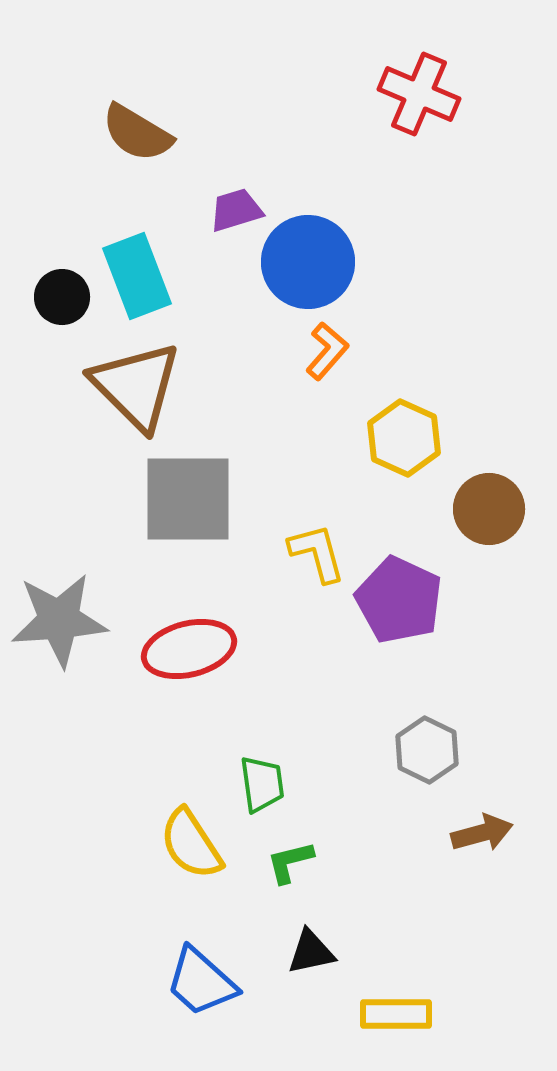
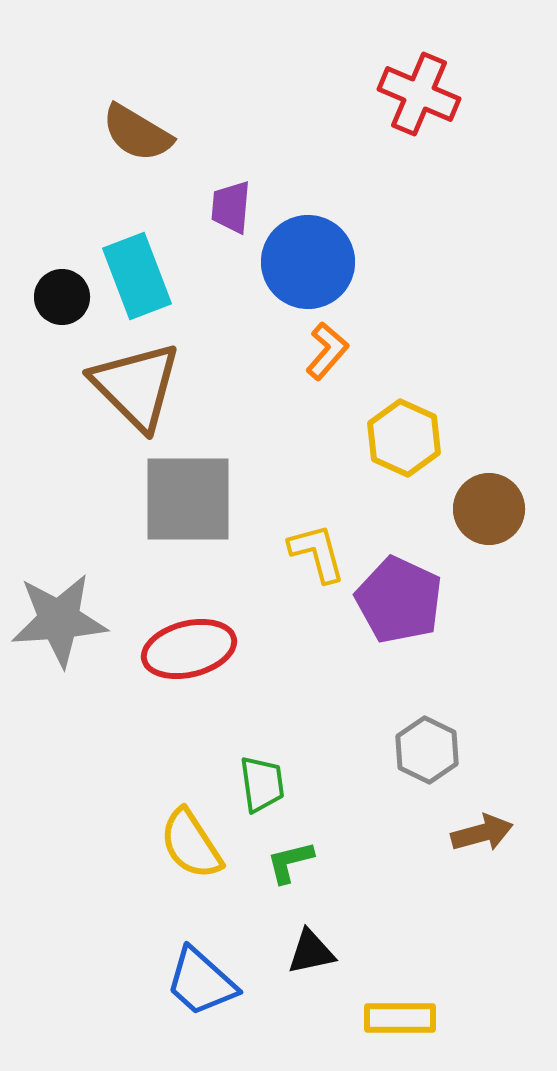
purple trapezoid: moved 5 px left, 3 px up; rotated 68 degrees counterclockwise
yellow rectangle: moved 4 px right, 4 px down
